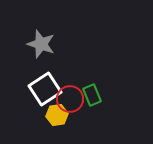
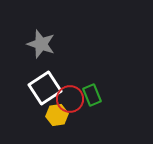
white square: moved 1 px up
